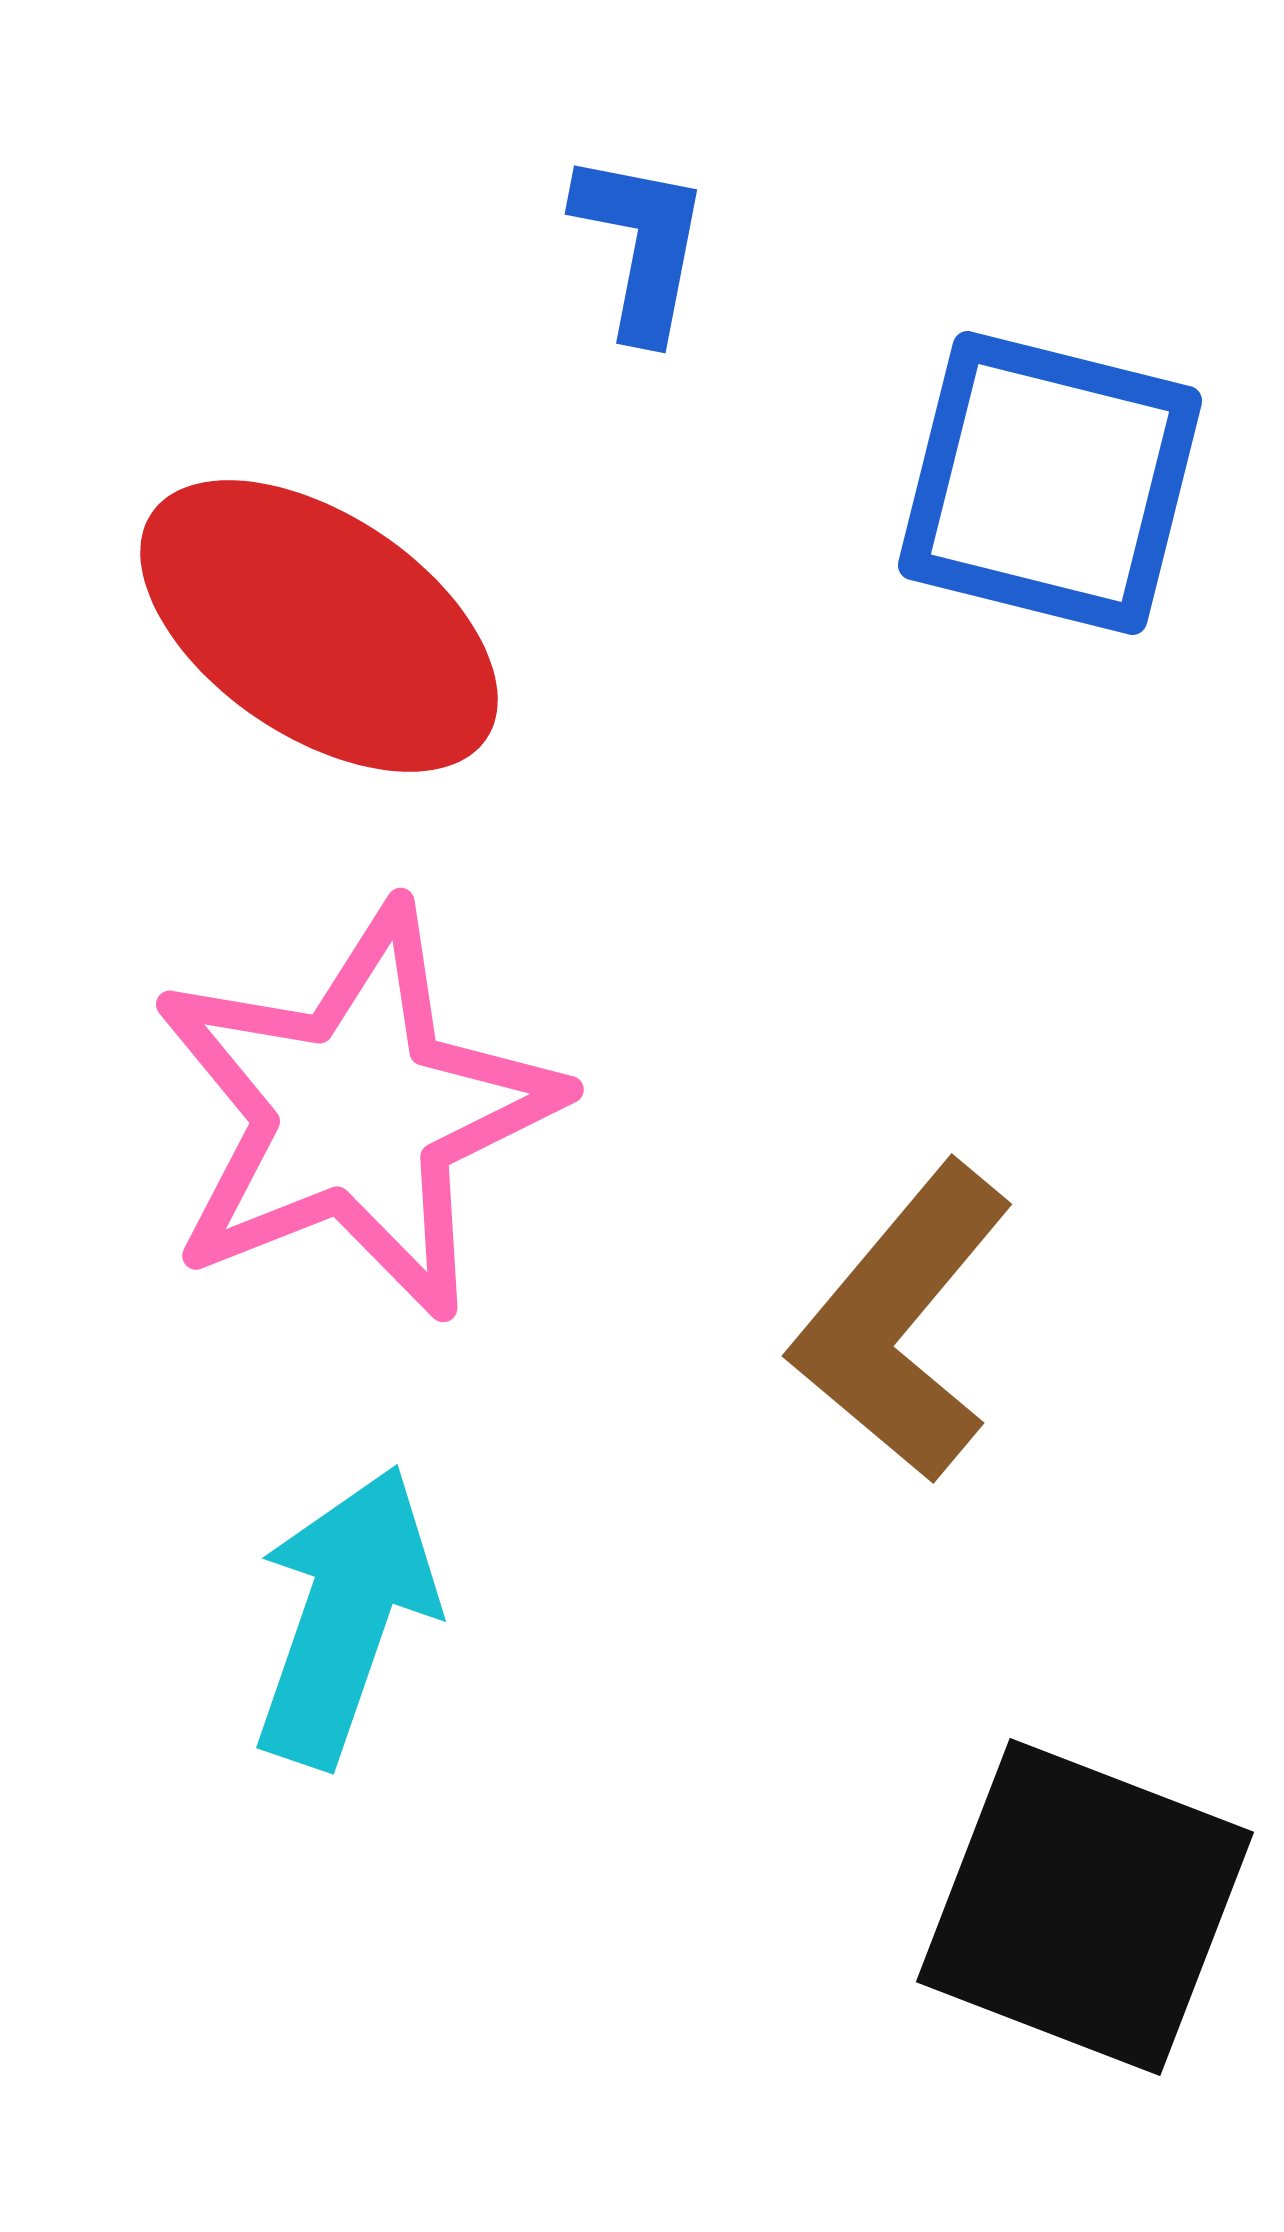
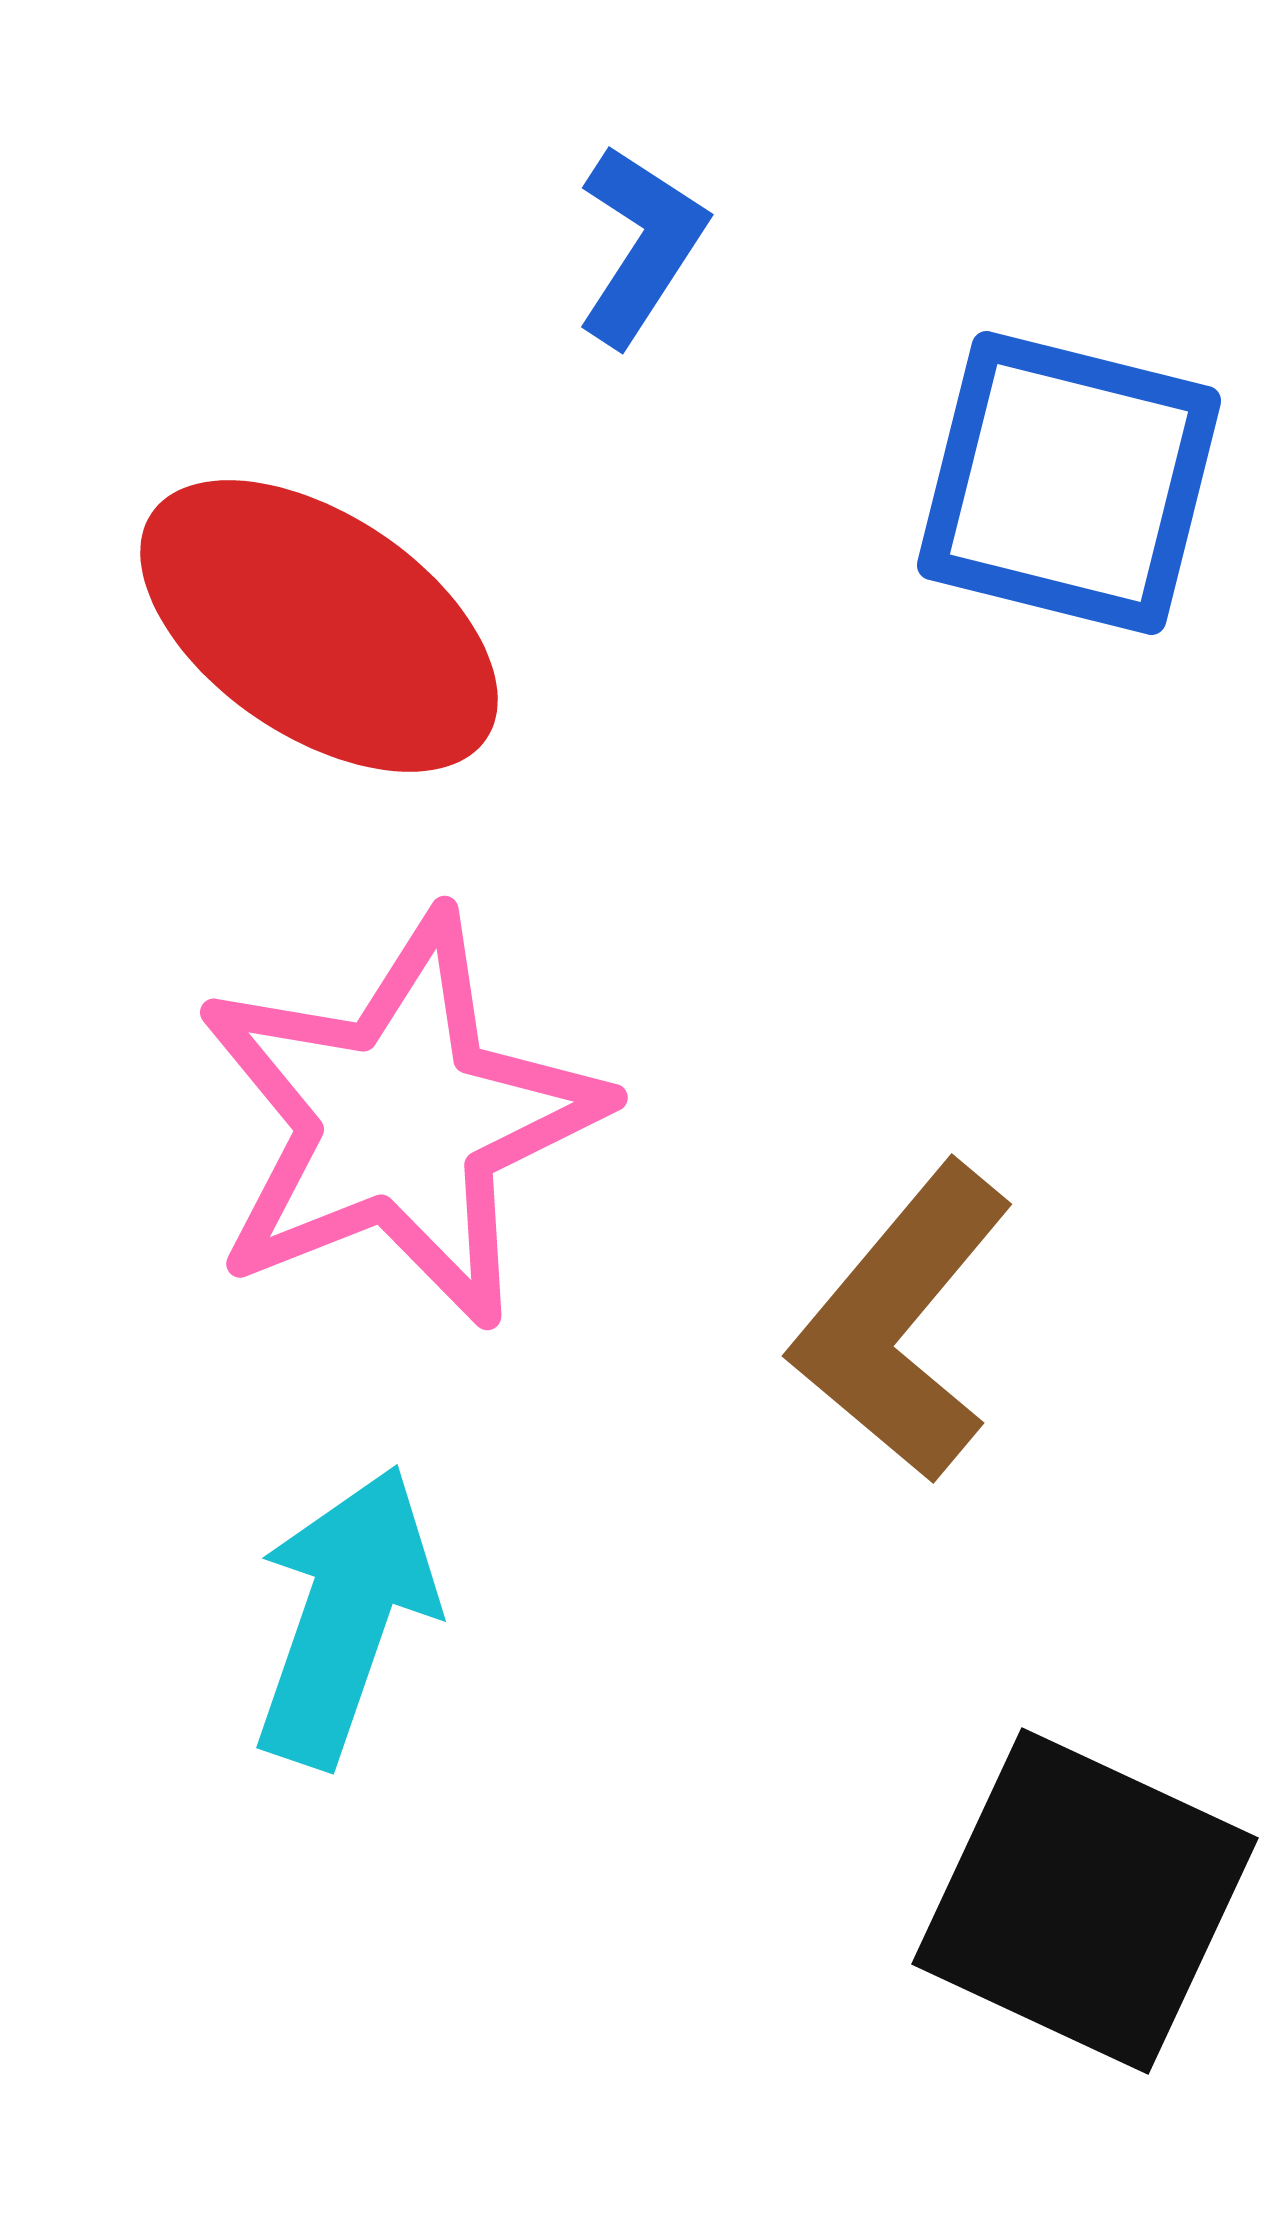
blue L-shape: rotated 22 degrees clockwise
blue square: moved 19 px right
pink star: moved 44 px right, 8 px down
black square: moved 6 px up; rotated 4 degrees clockwise
